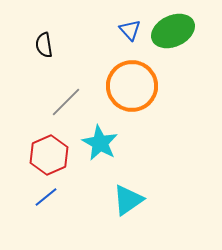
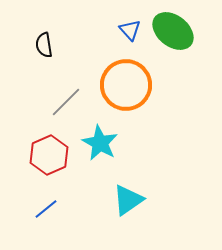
green ellipse: rotated 63 degrees clockwise
orange circle: moved 6 px left, 1 px up
blue line: moved 12 px down
